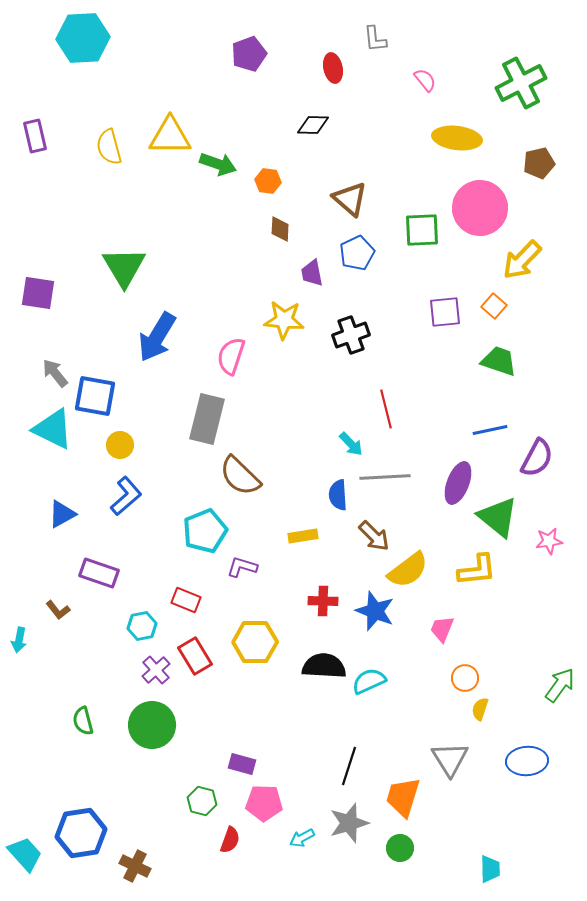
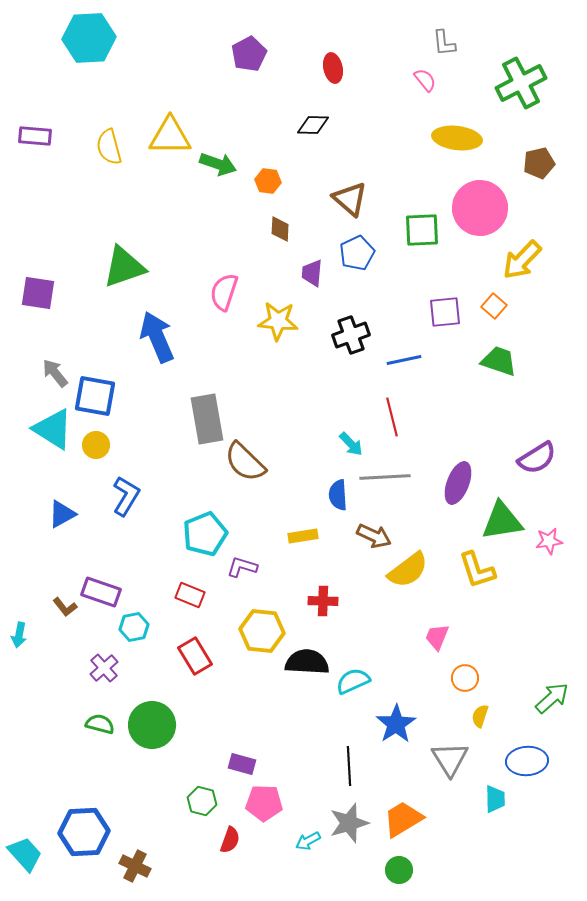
cyan hexagon at (83, 38): moved 6 px right
gray L-shape at (375, 39): moved 69 px right, 4 px down
purple pentagon at (249, 54): rotated 8 degrees counterclockwise
purple rectangle at (35, 136): rotated 72 degrees counterclockwise
green triangle at (124, 267): rotated 42 degrees clockwise
purple trapezoid at (312, 273): rotated 16 degrees clockwise
yellow star at (284, 320): moved 6 px left, 1 px down
blue arrow at (157, 337): rotated 126 degrees clockwise
pink semicircle at (231, 356): moved 7 px left, 64 px up
red line at (386, 409): moved 6 px right, 8 px down
gray rectangle at (207, 419): rotated 24 degrees counterclockwise
cyan triangle at (53, 429): rotated 6 degrees clockwise
blue line at (490, 430): moved 86 px left, 70 px up
yellow circle at (120, 445): moved 24 px left
purple semicircle at (537, 458): rotated 30 degrees clockwise
brown semicircle at (240, 476): moved 5 px right, 14 px up
blue L-shape at (126, 496): rotated 18 degrees counterclockwise
green triangle at (498, 517): moved 4 px right, 4 px down; rotated 48 degrees counterclockwise
cyan pentagon at (205, 531): moved 3 px down
brown arrow at (374, 536): rotated 20 degrees counterclockwise
yellow L-shape at (477, 570): rotated 78 degrees clockwise
purple rectangle at (99, 573): moved 2 px right, 19 px down
red rectangle at (186, 600): moved 4 px right, 5 px up
brown L-shape at (58, 610): moved 7 px right, 3 px up
blue star at (375, 611): moved 21 px right, 113 px down; rotated 18 degrees clockwise
cyan hexagon at (142, 626): moved 8 px left, 1 px down
pink trapezoid at (442, 629): moved 5 px left, 8 px down
cyan arrow at (19, 640): moved 5 px up
yellow hexagon at (255, 642): moved 7 px right, 11 px up; rotated 6 degrees clockwise
black semicircle at (324, 666): moved 17 px left, 4 px up
purple cross at (156, 670): moved 52 px left, 2 px up
cyan semicircle at (369, 681): moved 16 px left
green arrow at (560, 685): moved 8 px left, 13 px down; rotated 12 degrees clockwise
yellow semicircle at (480, 709): moved 7 px down
green semicircle at (83, 721): moved 17 px right, 3 px down; rotated 120 degrees clockwise
black line at (349, 766): rotated 21 degrees counterclockwise
orange trapezoid at (403, 797): moved 22 px down; rotated 42 degrees clockwise
blue hexagon at (81, 833): moved 3 px right, 1 px up; rotated 6 degrees clockwise
cyan arrow at (302, 838): moved 6 px right, 3 px down
green circle at (400, 848): moved 1 px left, 22 px down
cyan trapezoid at (490, 869): moved 5 px right, 70 px up
